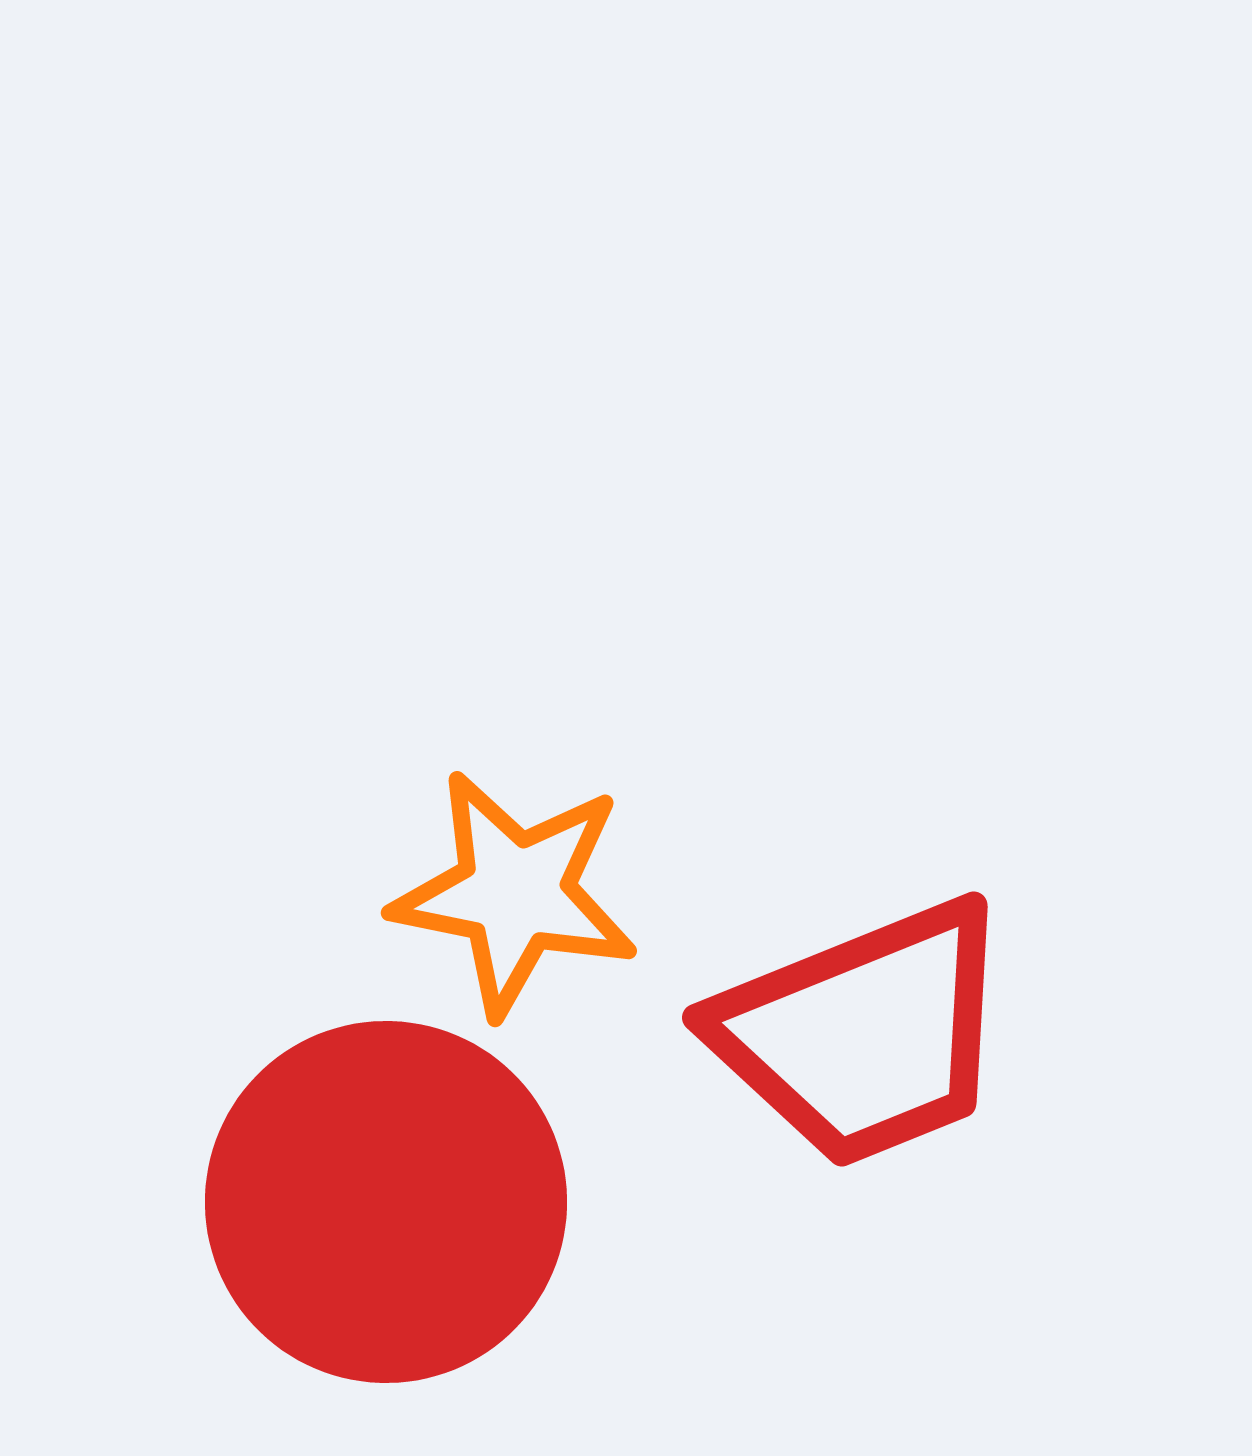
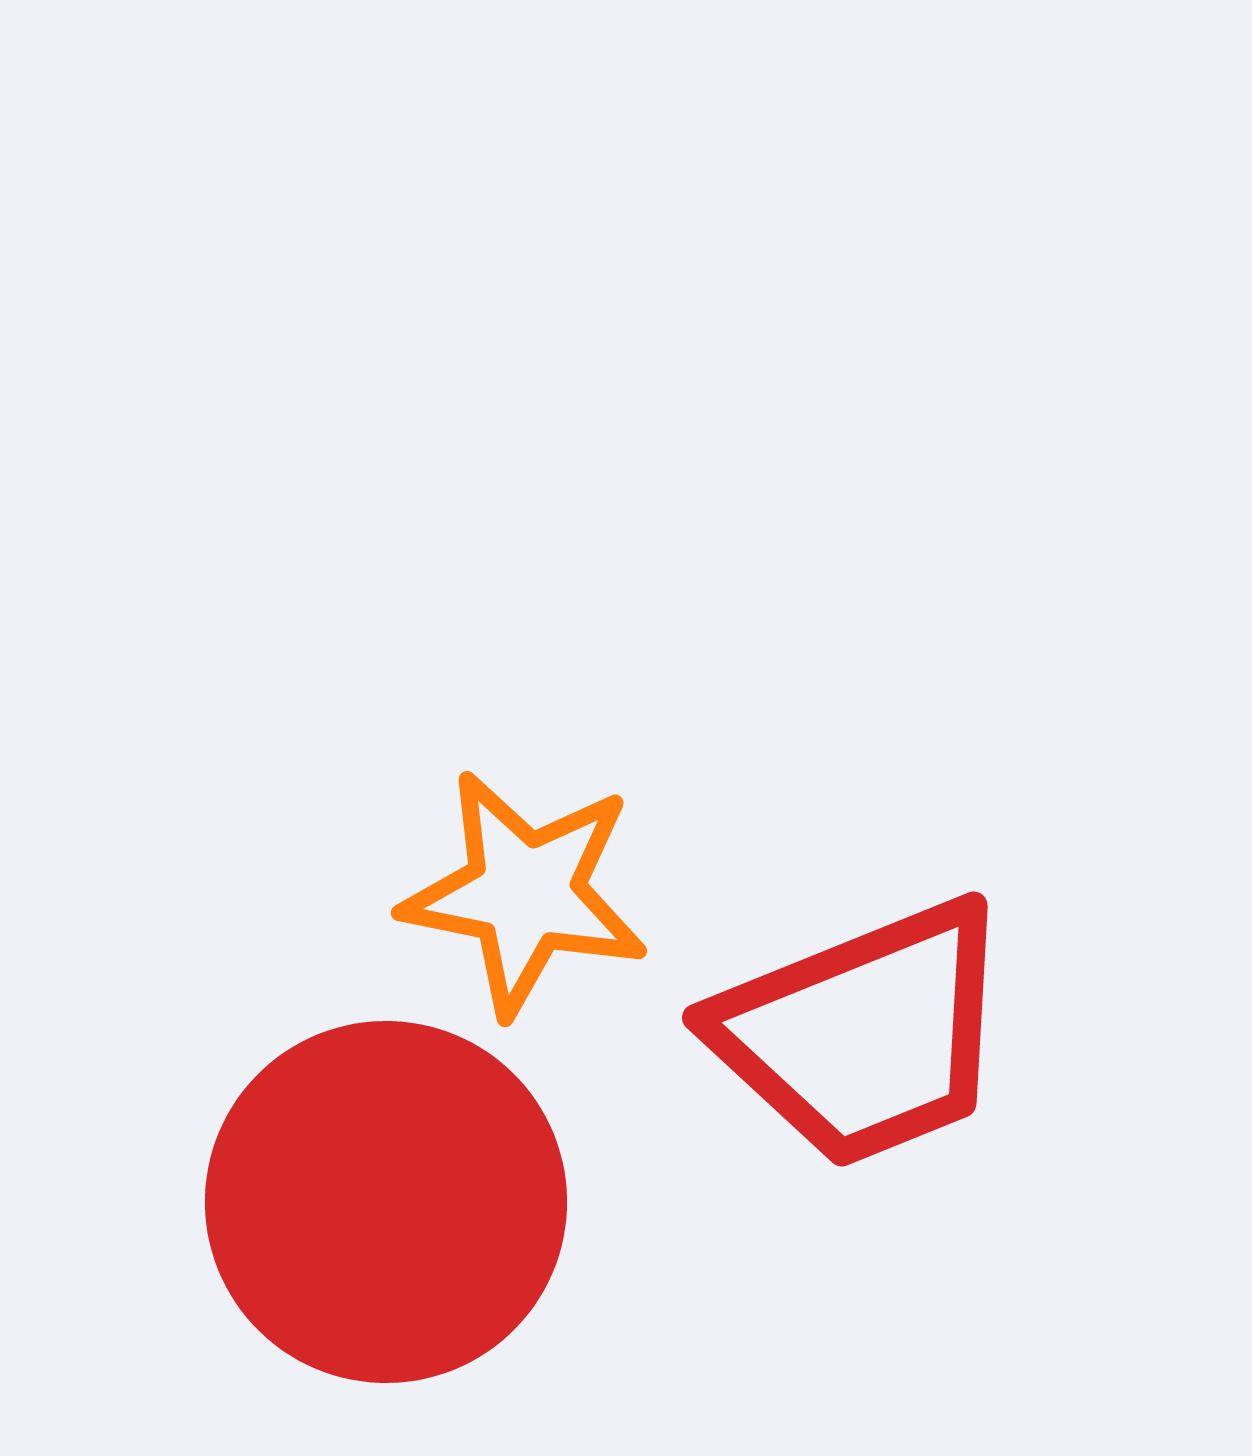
orange star: moved 10 px right
